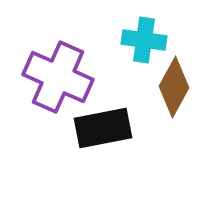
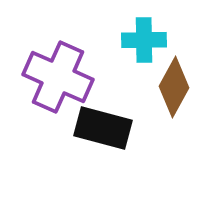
cyan cross: rotated 9 degrees counterclockwise
black rectangle: rotated 26 degrees clockwise
